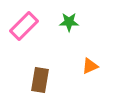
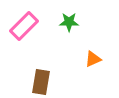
orange triangle: moved 3 px right, 7 px up
brown rectangle: moved 1 px right, 2 px down
